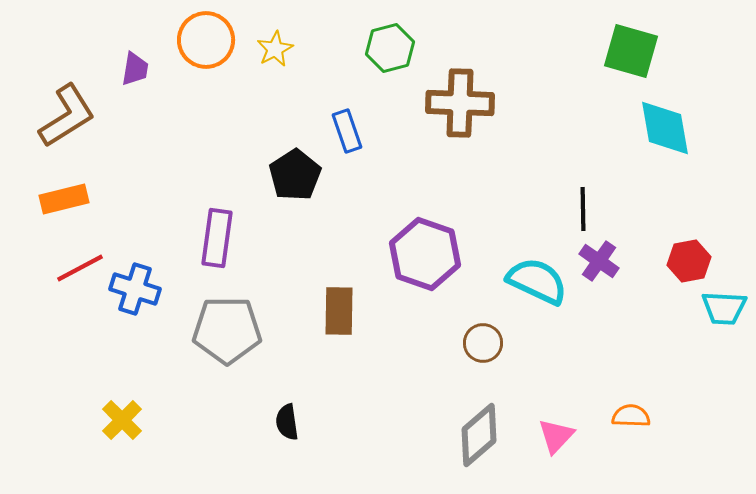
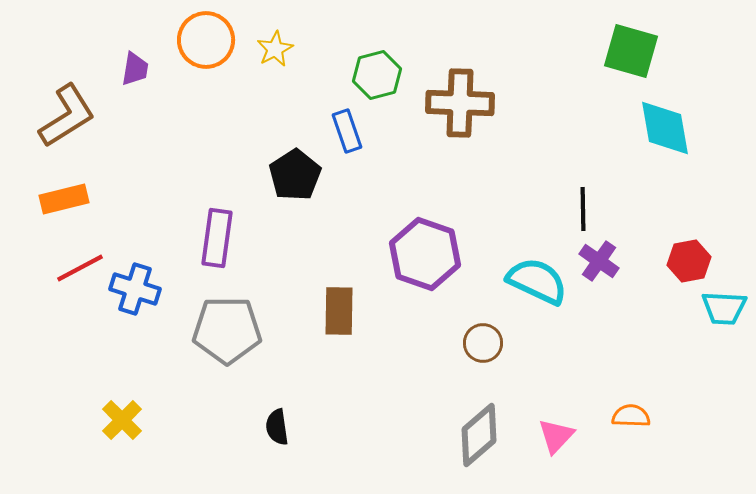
green hexagon: moved 13 px left, 27 px down
black semicircle: moved 10 px left, 5 px down
